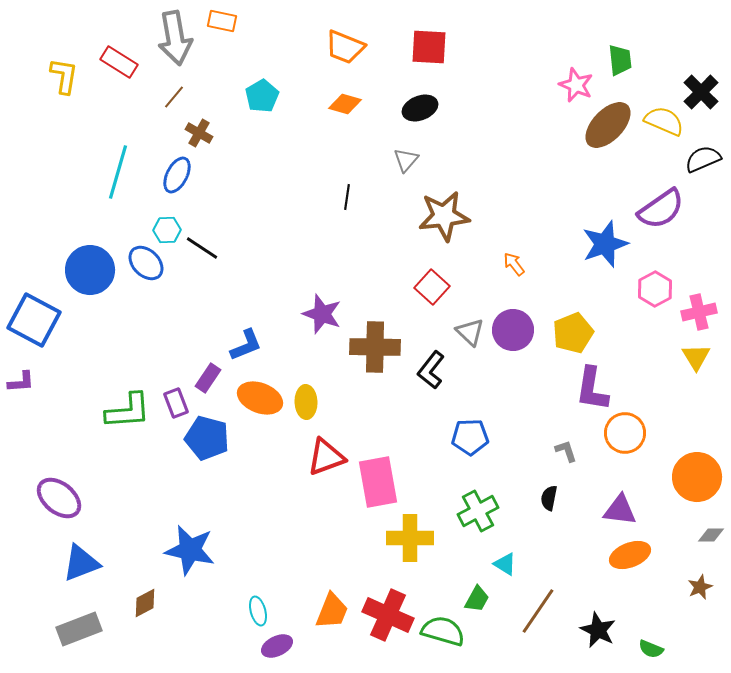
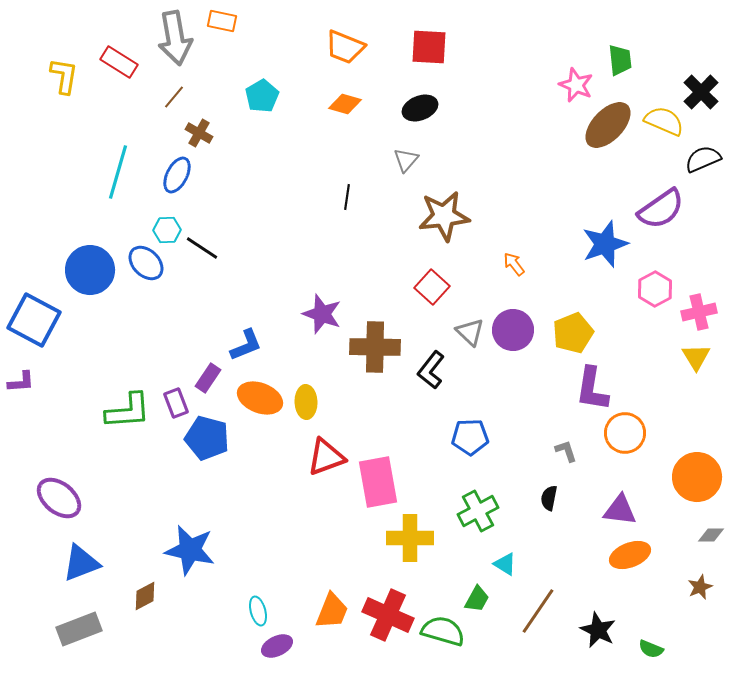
brown diamond at (145, 603): moved 7 px up
